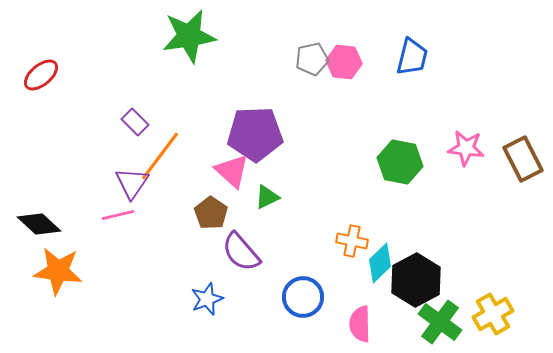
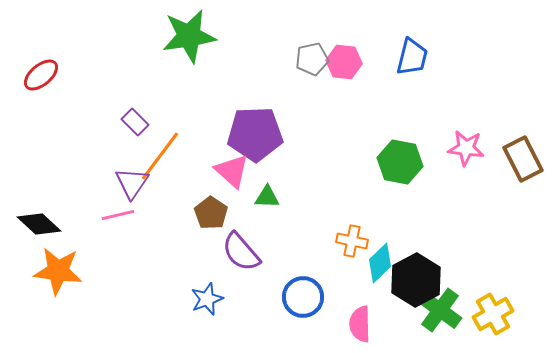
green triangle: rotated 28 degrees clockwise
green cross: moved 12 px up
